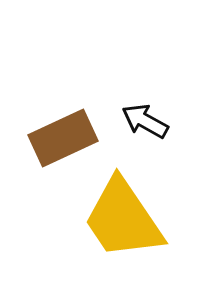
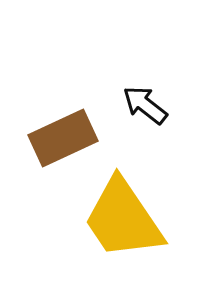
black arrow: moved 16 px up; rotated 9 degrees clockwise
